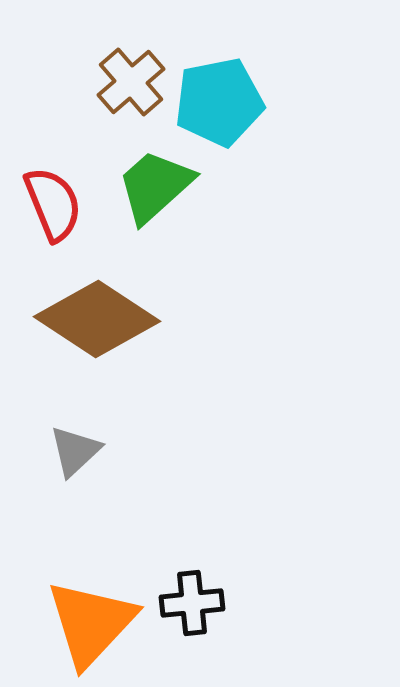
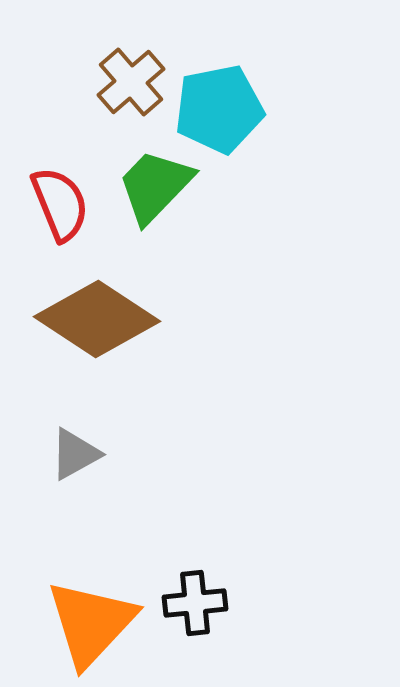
cyan pentagon: moved 7 px down
green trapezoid: rotated 4 degrees counterclockwise
red semicircle: moved 7 px right
gray triangle: moved 3 px down; rotated 14 degrees clockwise
black cross: moved 3 px right
